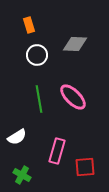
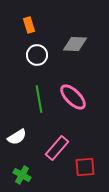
pink rectangle: moved 3 px up; rotated 25 degrees clockwise
